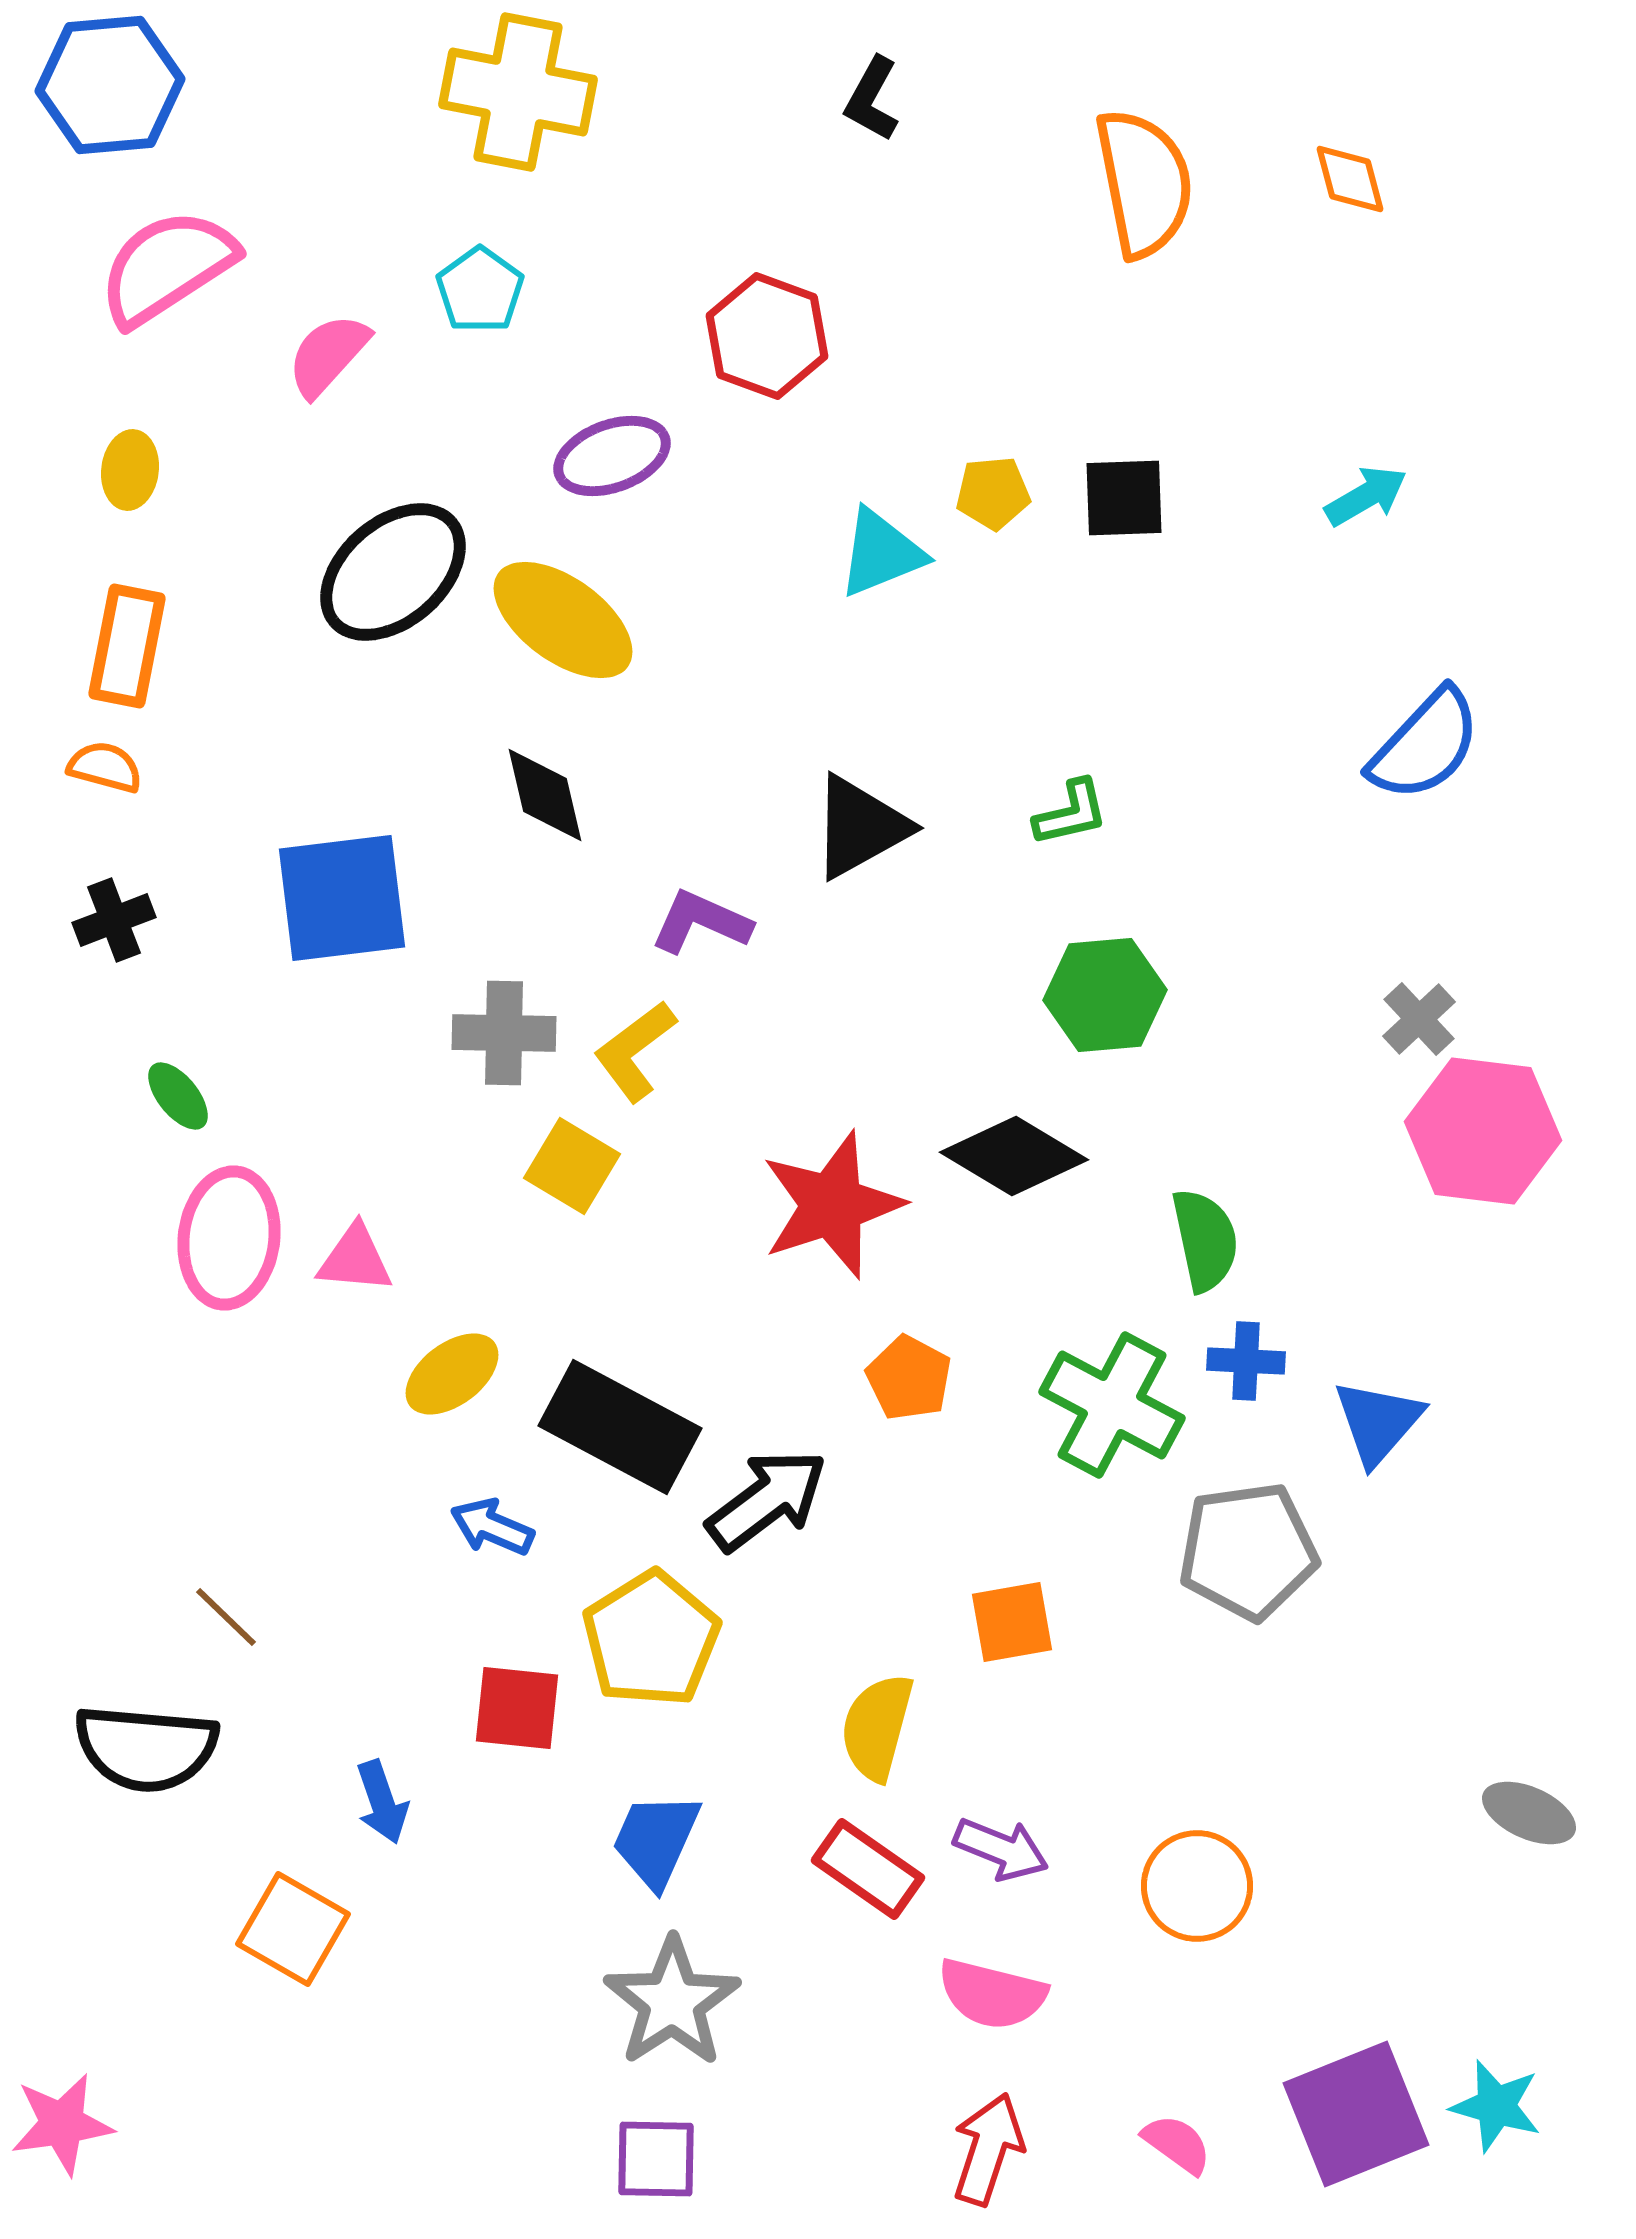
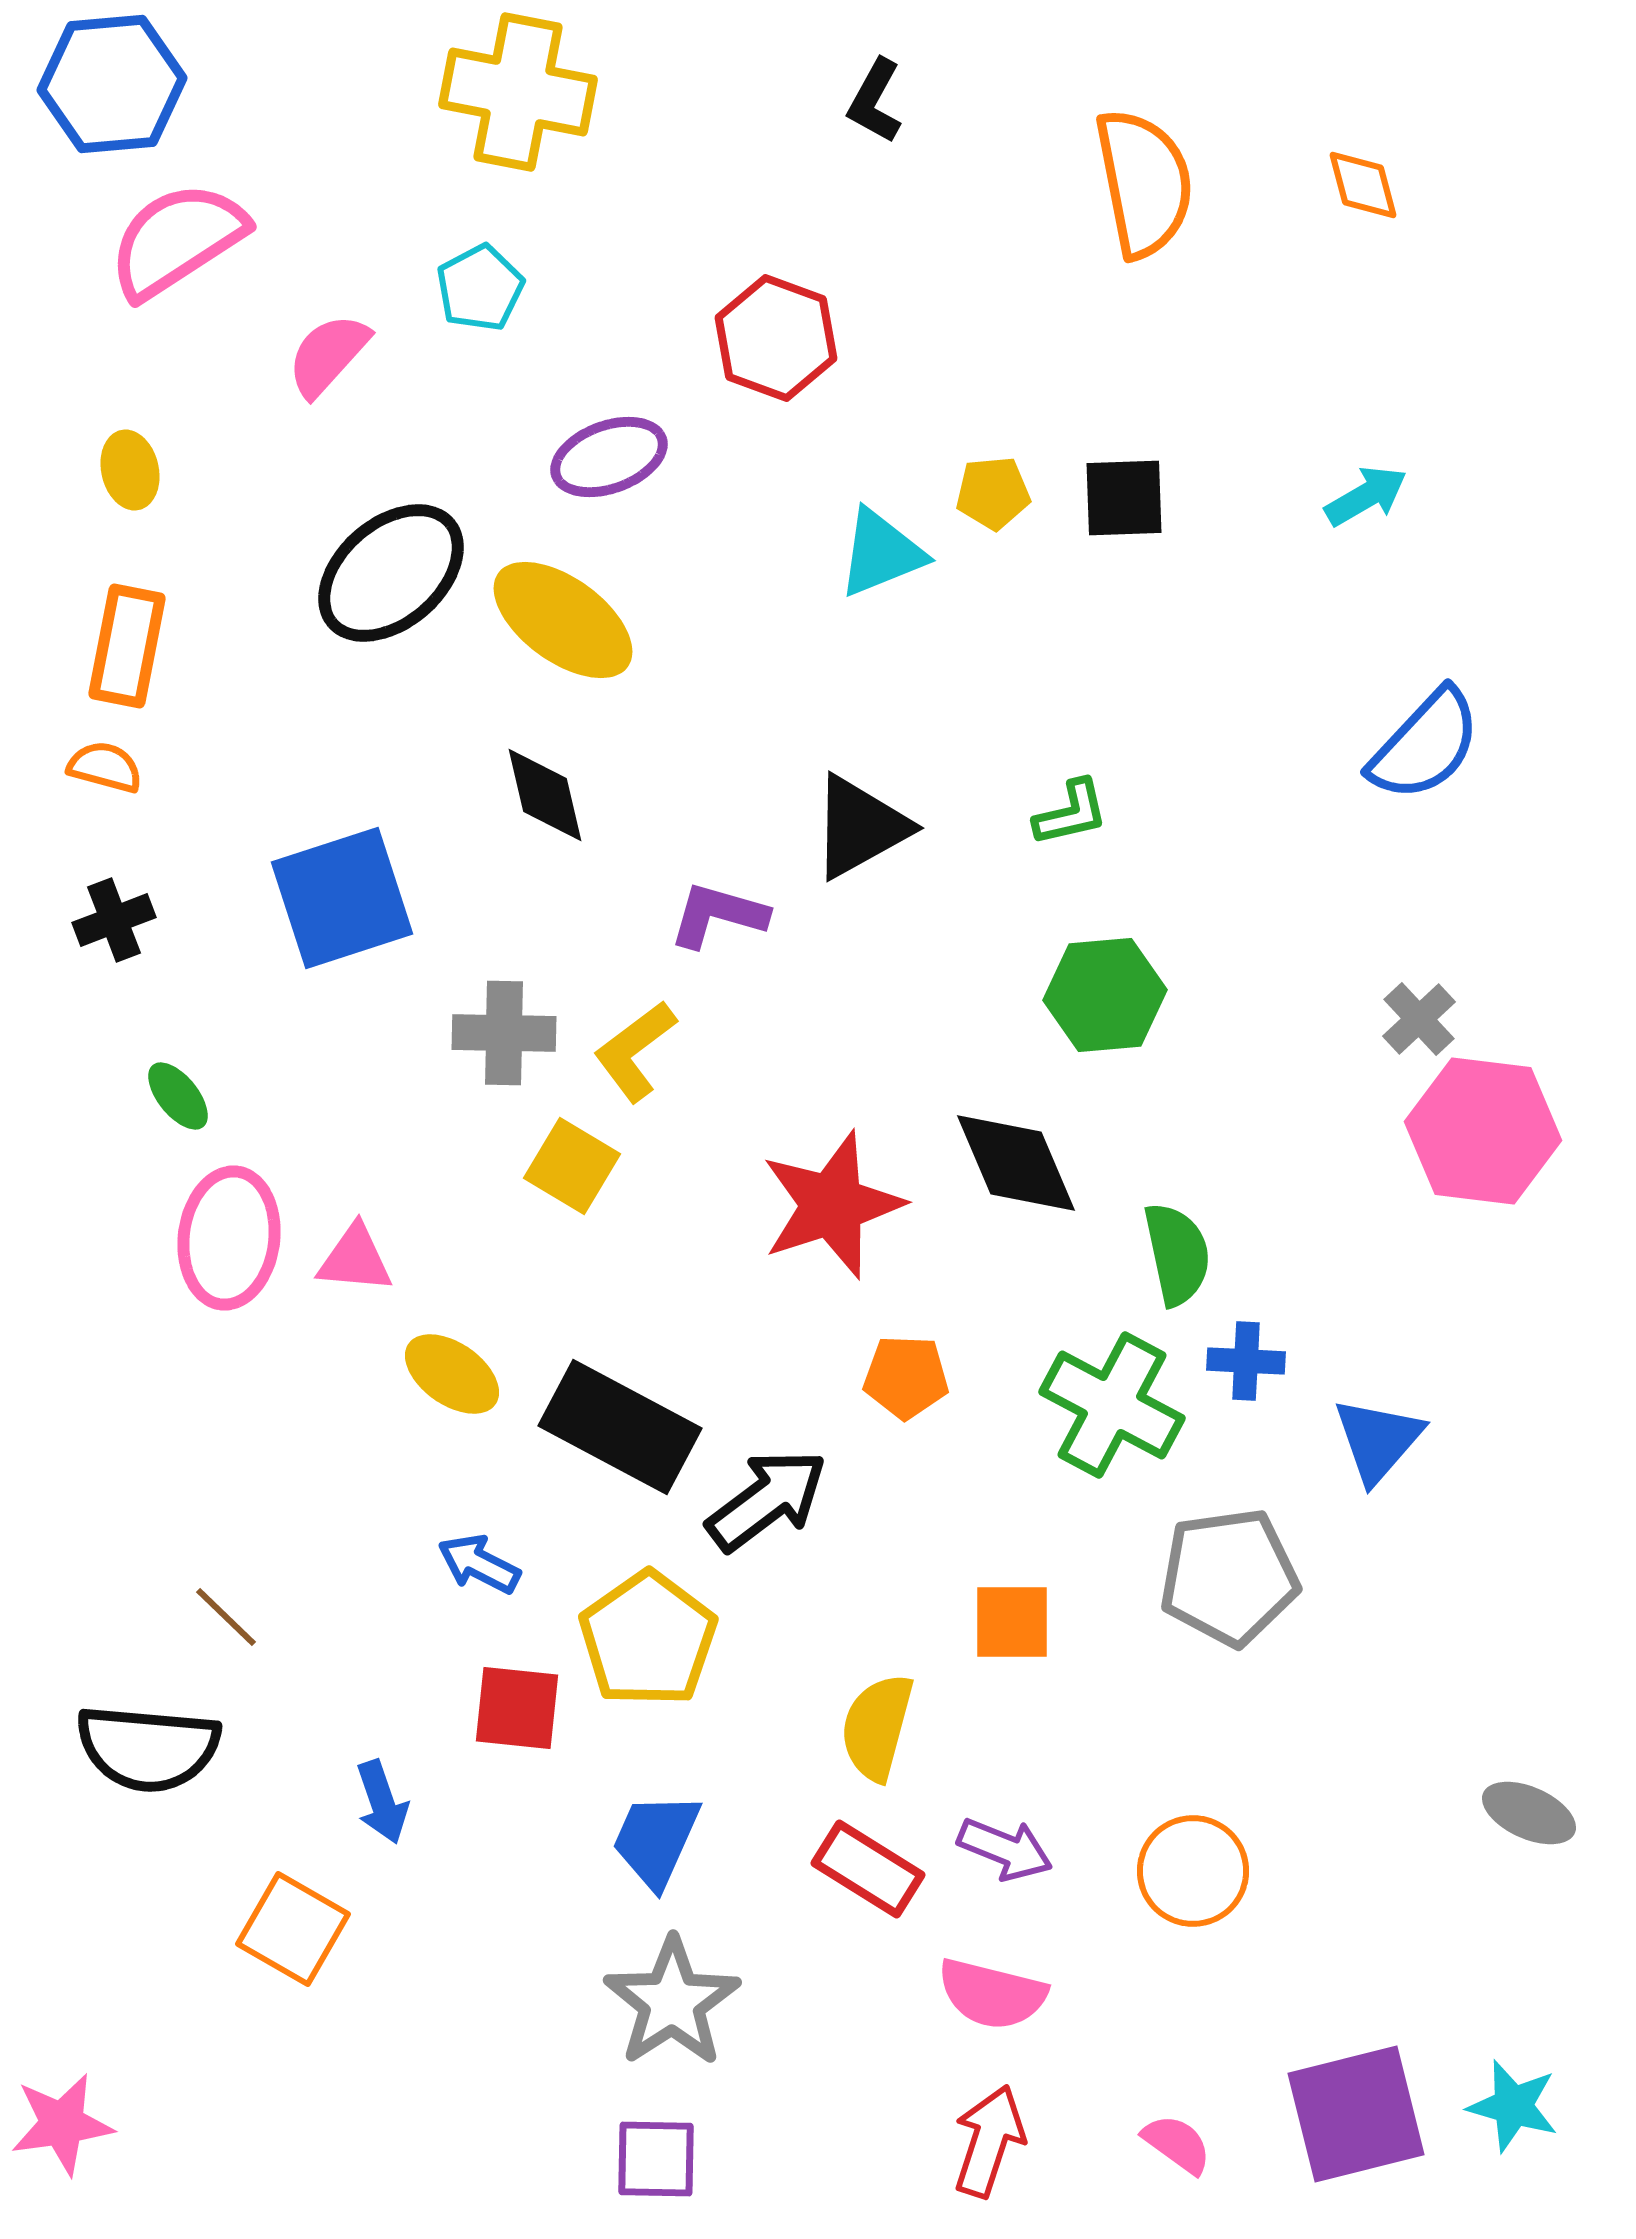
blue hexagon at (110, 85): moved 2 px right, 1 px up
black L-shape at (872, 99): moved 3 px right, 2 px down
orange diamond at (1350, 179): moved 13 px right, 6 px down
pink semicircle at (167, 267): moved 10 px right, 27 px up
cyan pentagon at (480, 290): moved 2 px up; rotated 8 degrees clockwise
red hexagon at (767, 336): moved 9 px right, 2 px down
purple ellipse at (612, 456): moved 3 px left, 1 px down
yellow ellipse at (130, 470): rotated 20 degrees counterclockwise
black ellipse at (393, 572): moved 2 px left, 1 px down
blue square at (342, 898): rotated 11 degrees counterclockwise
purple L-shape at (701, 922): moved 17 px right, 7 px up; rotated 8 degrees counterclockwise
black diamond at (1014, 1156): moved 2 px right, 7 px down; rotated 36 degrees clockwise
green semicircle at (1205, 1240): moved 28 px left, 14 px down
yellow ellipse at (452, 1374): rotated 72 degrees clockwise
orange pentagon at (909, 1378): moved 3 px left, 1 px up; rotated 26 degrees counterclockwise
blue triangle at (1378, 1422): moved 18 px down
blue arrow at (492, 1527): moved 13 px left, 37 px down; rotated 4 degrees clockwise
gray pentagon at (1248, 1551): moved 19 px left, 26 px down
orange square at (1012, 1622): rotated 10 degrees clockwise
yellow pentagon at (651, 1639): moved 3 px left; rotated 3 degrees counterclockwise
black semicircle at (146, 1748): moved 2 px right
purple arrow at (1001, 1849): moved 4 px right
red rectangle at (868, 1869): rotated 3 degrees counterclockwise
orange circle at (1197, 1886): moved 4 px left, 15 px up
cyan star at (1496, 2106): moved 17 px right
purple square at (1356, 2114): rotated 8 degrees clockwise
red arrow at (988, 2149): moved 1 px right, 8 px up
